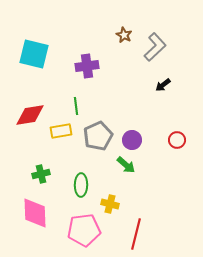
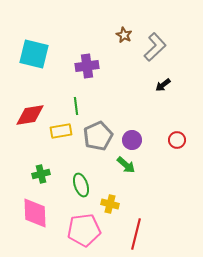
green ellipse: rotated 20 degrees counterclockwise
